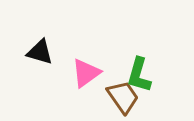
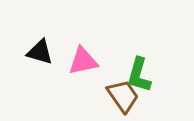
pink triangle: moved 3 px left, 12 px up; rotated 24 degrees clockwise
brown trapezoid: moved 1 px up
